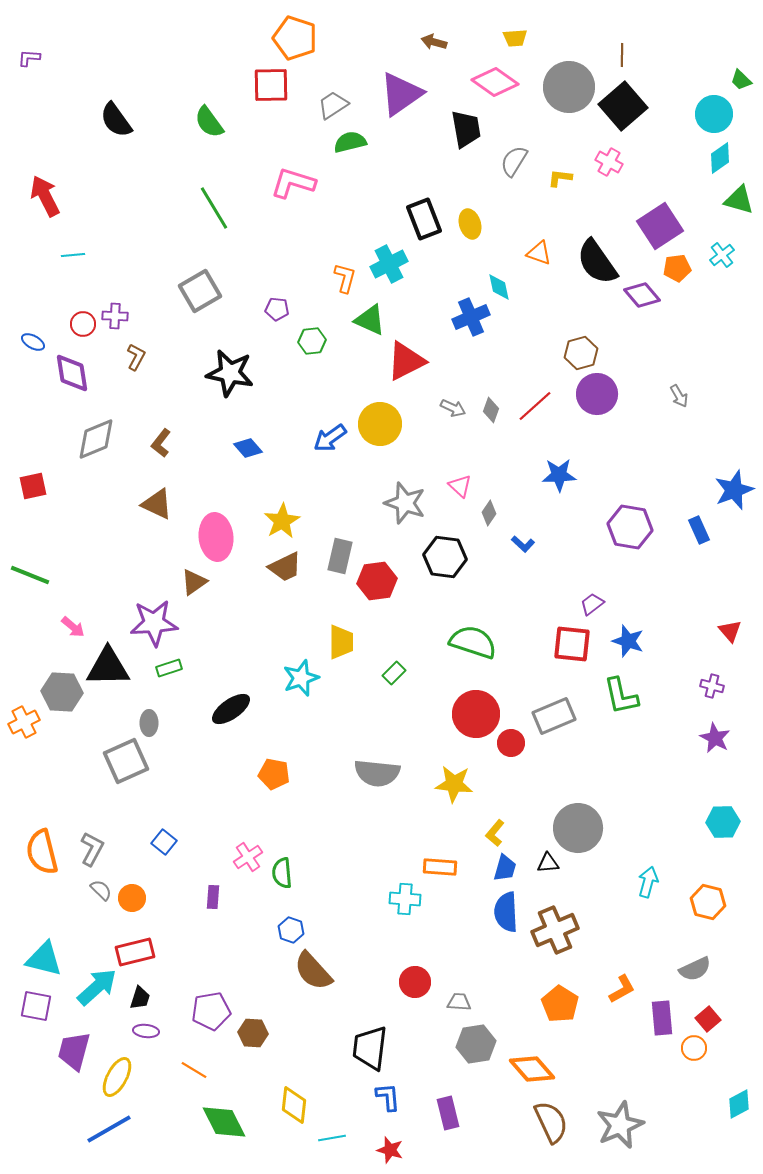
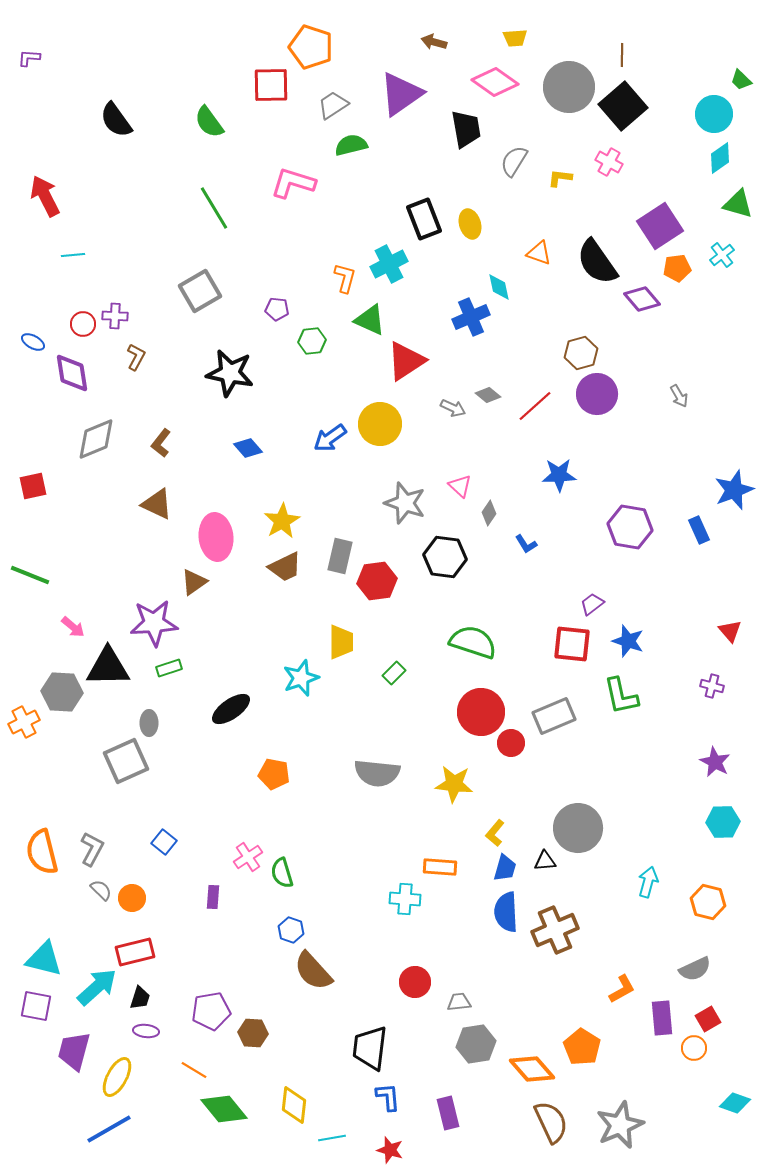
orange pentagon at (295, 38): moved 16 px right, 9 px down
green semicircle at (350, 142): moved 1 px right, 3 px down
green triangle at (739, 200): moved 1 px left, 4 px down
purple diamond at (642, 295): moved 4 px down
red triangle at (406, 361): rotated 6 degrees counterclockwise
gray diamond at (491, 410): moved 3 px left, 15 px up; rotated 70 degrees counterclockwise
blue L-shape at (523, 544): moved 3 px right; rotated 15 degrees clockwise
red circle at (476, 714): moved 5 px right, 2 px up
purple star at (715, 738): moved 24 px down
black triangle at (548, 863): moved 3 px left, 2 px up
green semicircle at (282, 873): rotated 12 degrees counterclockwise
gray trapezoid at (459, 1002): rotated 10 degrees counterclockwise
orange pentagon at (560, 1004): moved 22 px right, 43 px down
red square at (708, 1019): rotated 10 degrees clockwise
cyan diamond at (739, 1104): moved 4 px left, 1 px up; rotated 48 degrees clockwise
green diamond at (224, 1122): moved 13 px up; rotated 12 degrees counterclockwise
